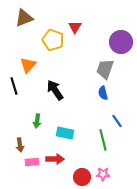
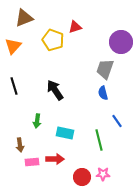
red triangle: rotated 40 degrees clockwise
orange triangle: moved 15 px left, 19 px up
green line: moved 4 px left
